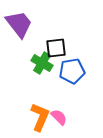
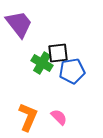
black square: moved 2 px right, 5 px down
orange L-shape: moved 12 px left
